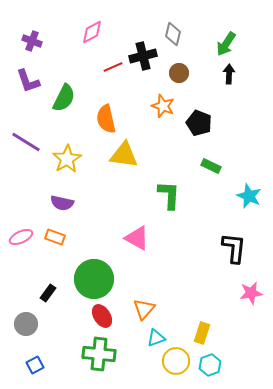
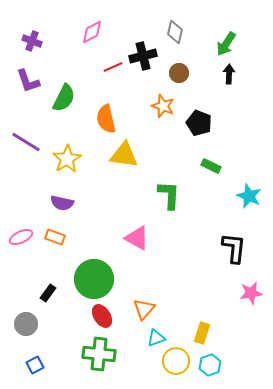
gray diamond: moved 2 px right, 2 px up
